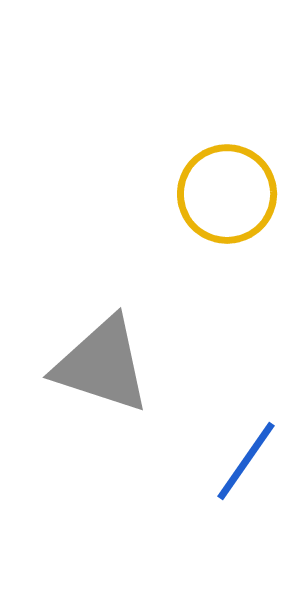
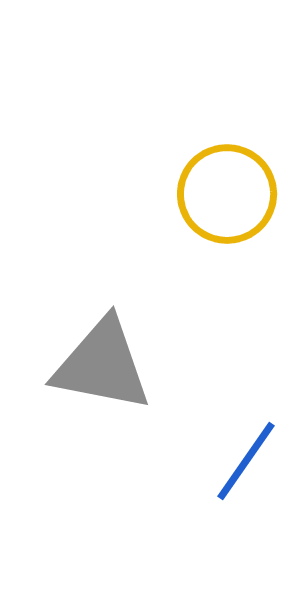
gray triangle: rotated 7 degrees counterclockwise
